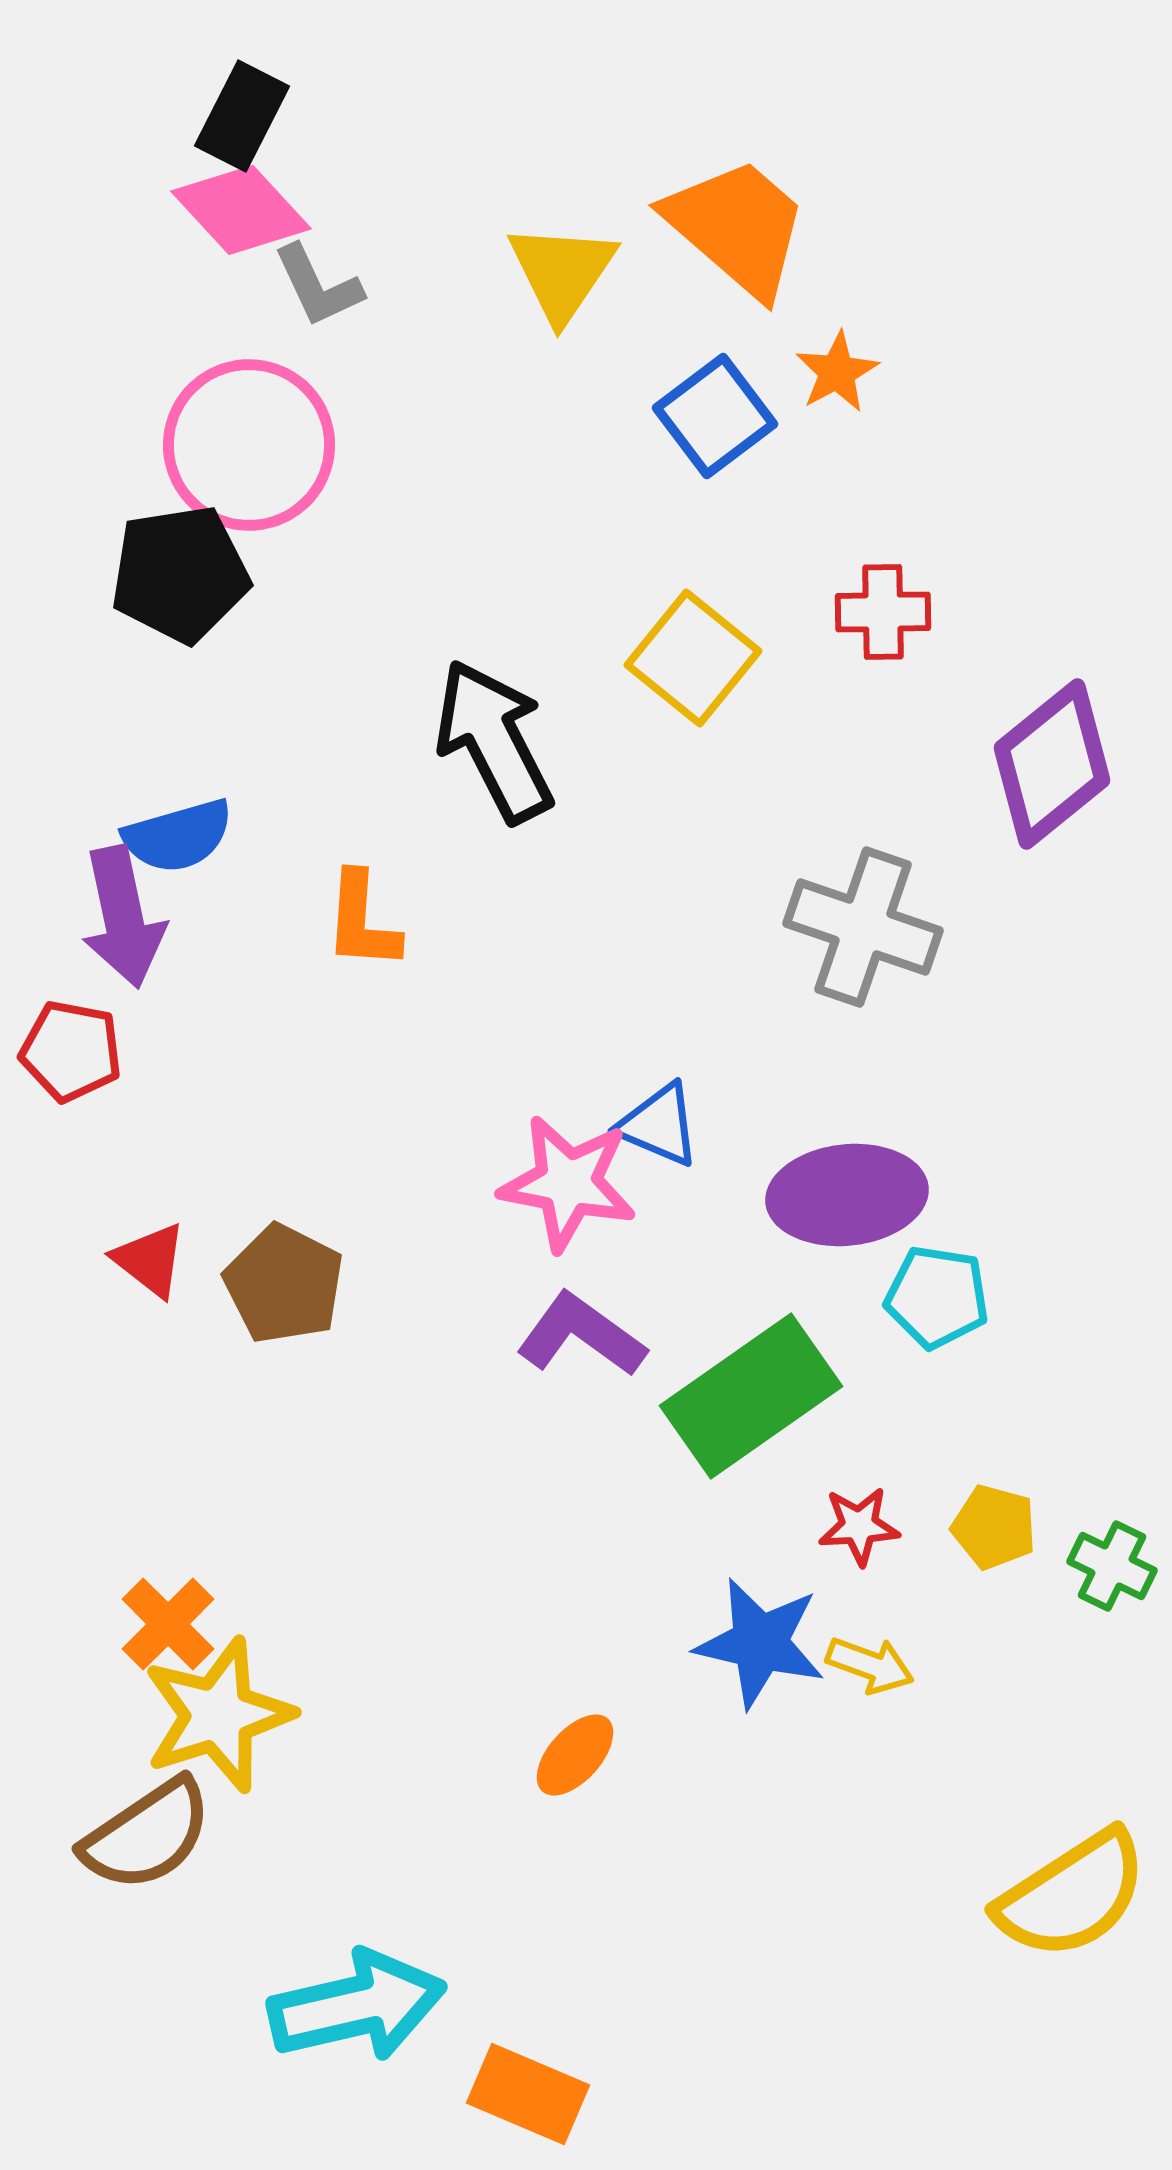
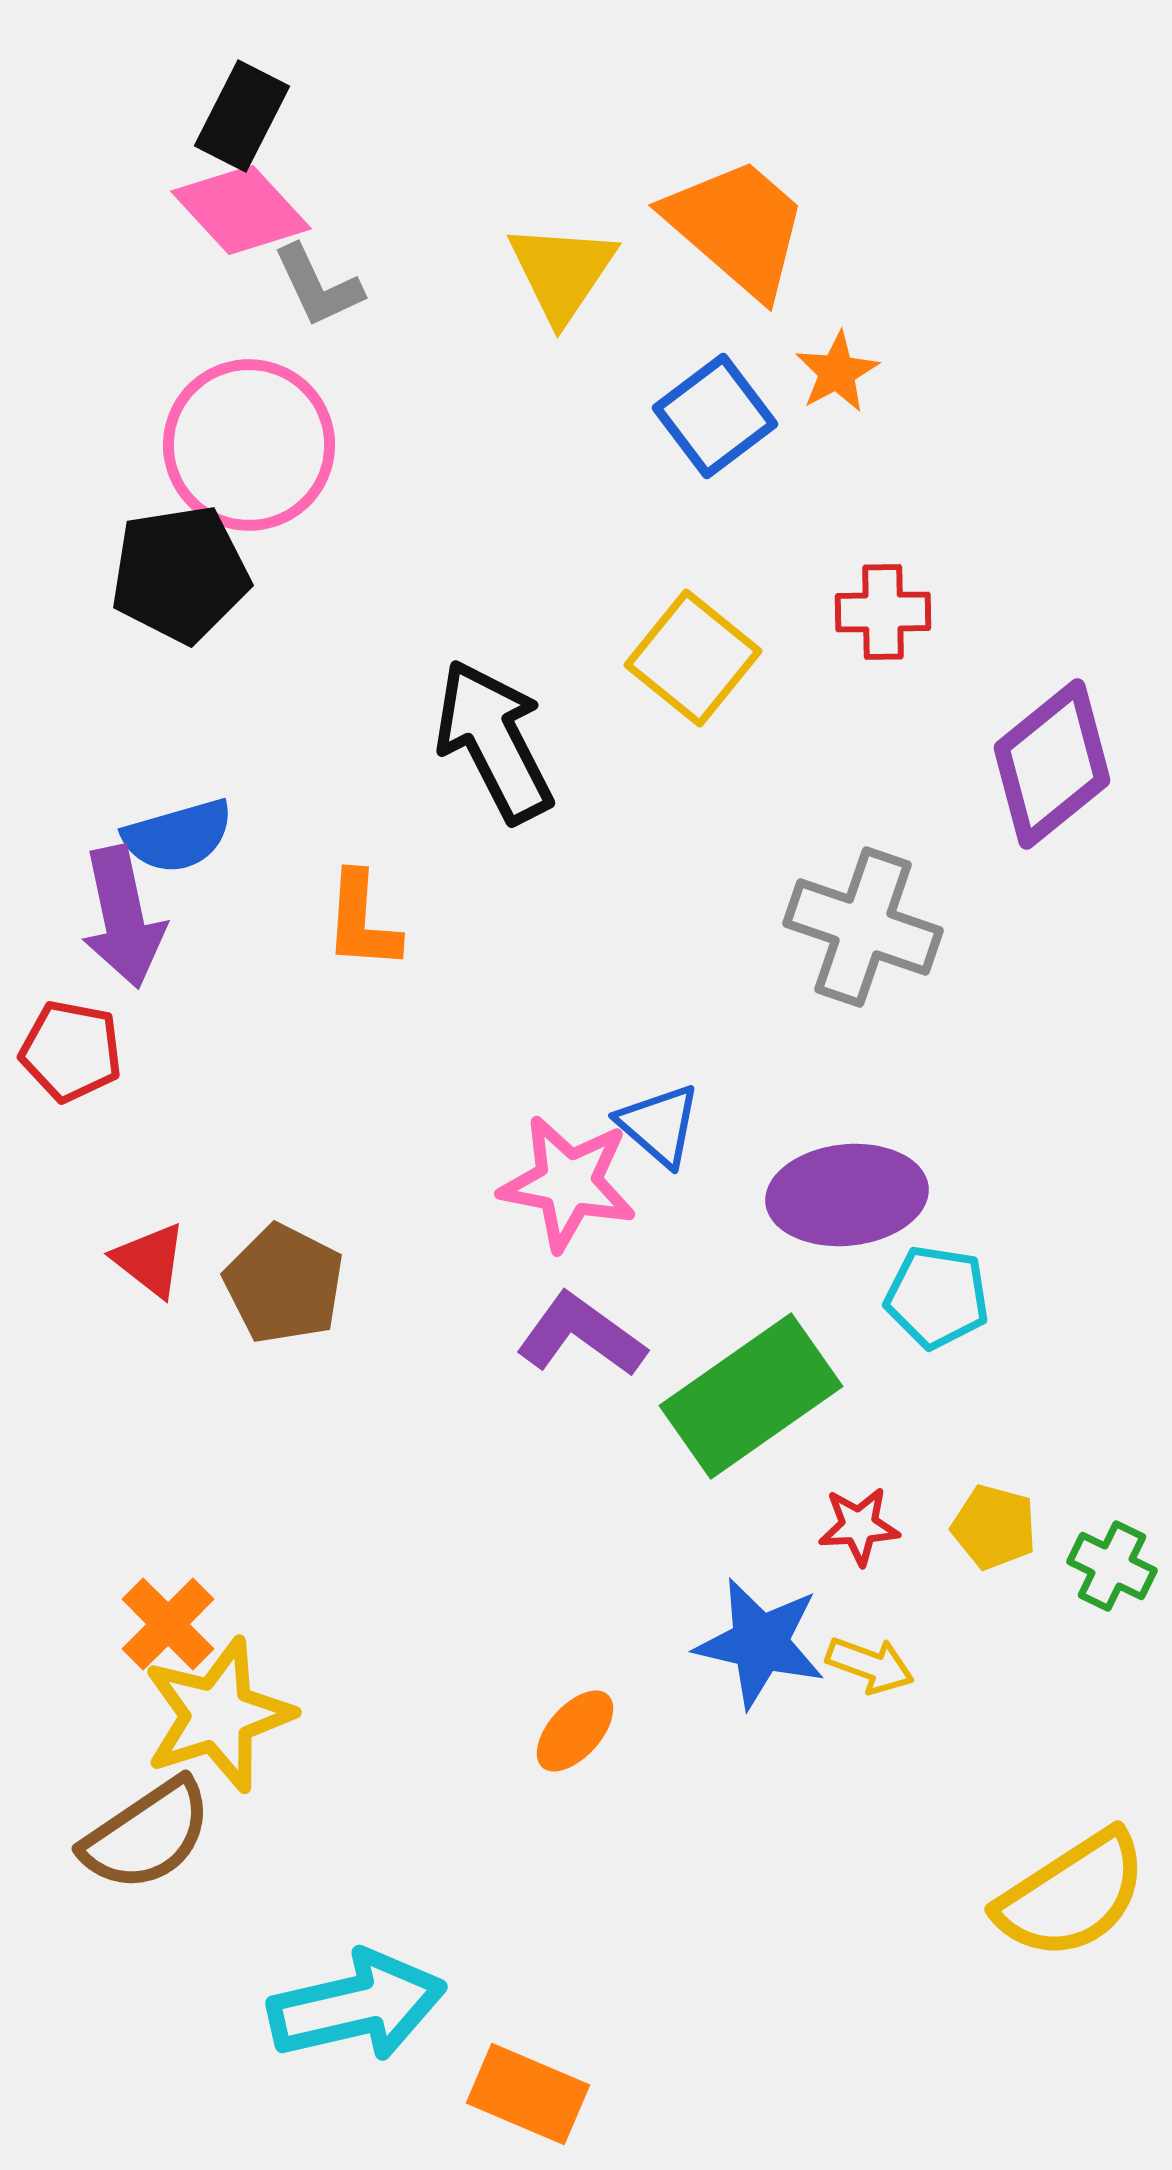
blue triangle: rotated 18 degrees clockwise
orange ellipse: moved 24 px up
